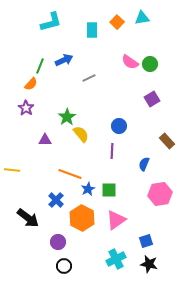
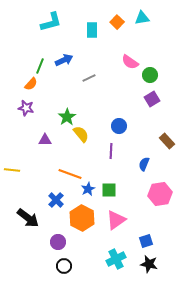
green circle: moved 11 px down
purple star: rotated 21 degrees counterclockwise
purple line: moved 1 px left
